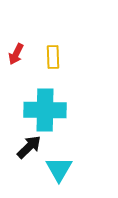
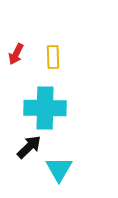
cyan cross: moved 2 px up
